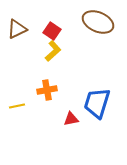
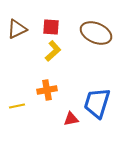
brown ellipse: moved 2 px left, 11 px down
red square: moved 1 px left, 4 px up; rotated 30 degrees counterclockwise
